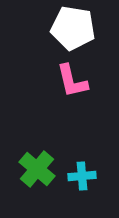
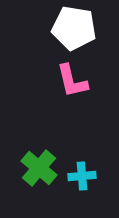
white pentagon: moved 1 px right
green cross: moved 2 px right, 1 px up
